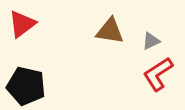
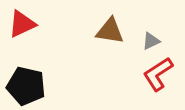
red triangle: rotated 12 degrees clockwise
